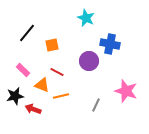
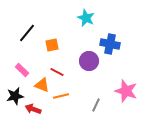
pink rectangle: moved 1 px left
